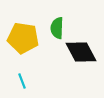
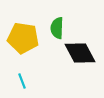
black diamond: moved 1 px left, 1 px down
